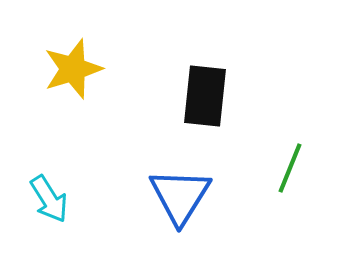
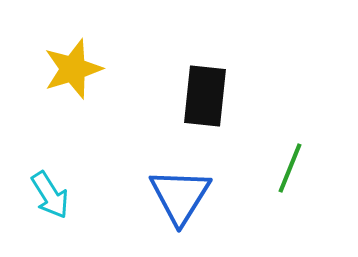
cyan arrow: moved 1 px right, 4 px up
